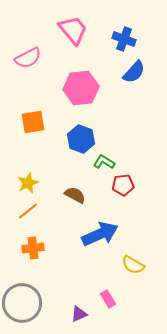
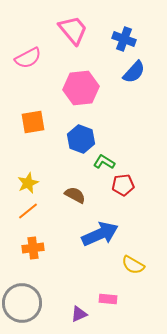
pink rectangle: rotated 54 degrees counterclockwise
